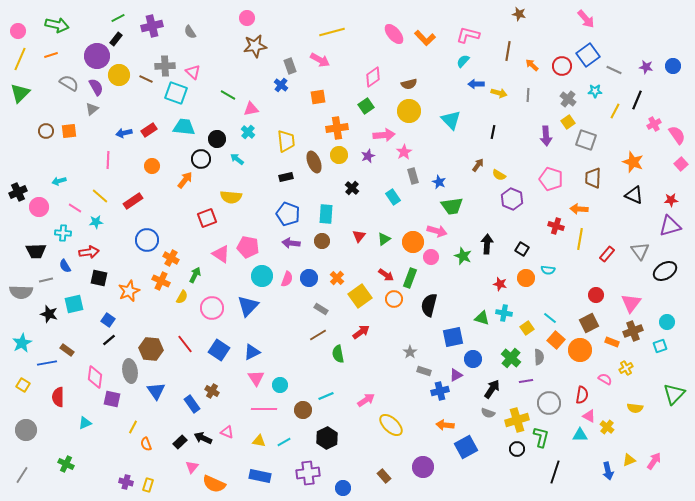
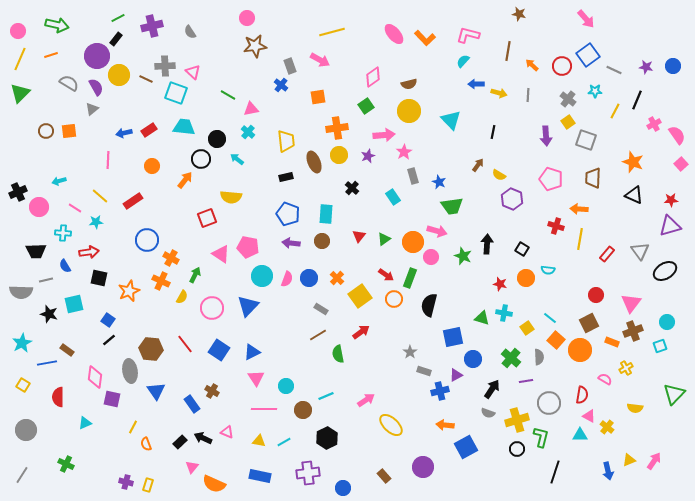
cyan circle at (280, 385): moved 6 px right, 1 px down
